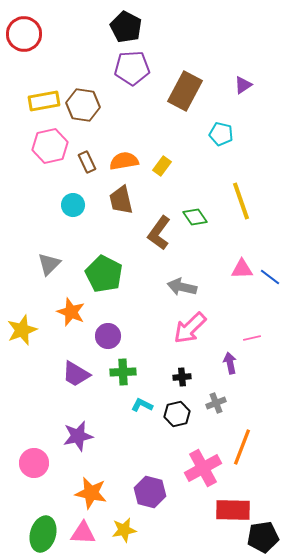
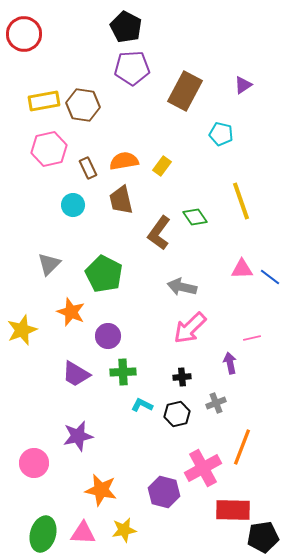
pink hexagon at (50, 146): moved 1 px left, 3 px down
brown rectangle at (87, 162): moved 1 px right, 6 px down
purple hexagon at (150, 492): moved 14 px right
orange star at (91, 493): moved 10 px right, 3 px up
